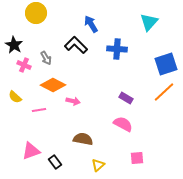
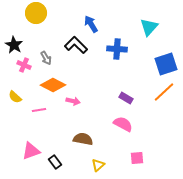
cyan triangle: moved 5 px down
